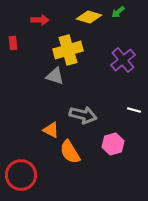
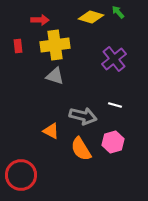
green arrow: rotated 88 degrees clockwise
yellow diamond: moved 2 px right
red rectangle: moved 5 px right, 3 px down
yellow cross: moved 13 px left, 5 px up; rotated 8 degrees clockwise
purple cross: moved 9 px left, 1 px up
white line: moved 19 px left, 5 px up
gray arrow: moved 1 px down
orange triangle: moved 1 px down
pink hexagon: moved 2 px up
orange semicircle: moved 11 px right, 3 px up
